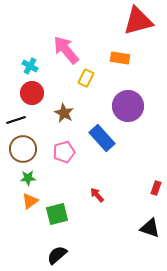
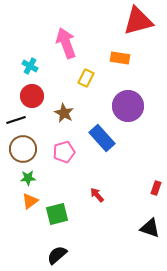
pink arrow: moved 7 px up; rotated 20 degrees clockwise
red circle: moved 3 px down
